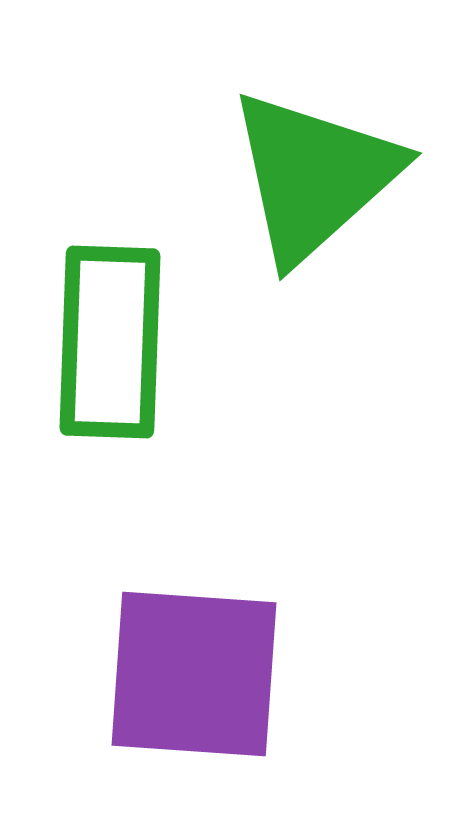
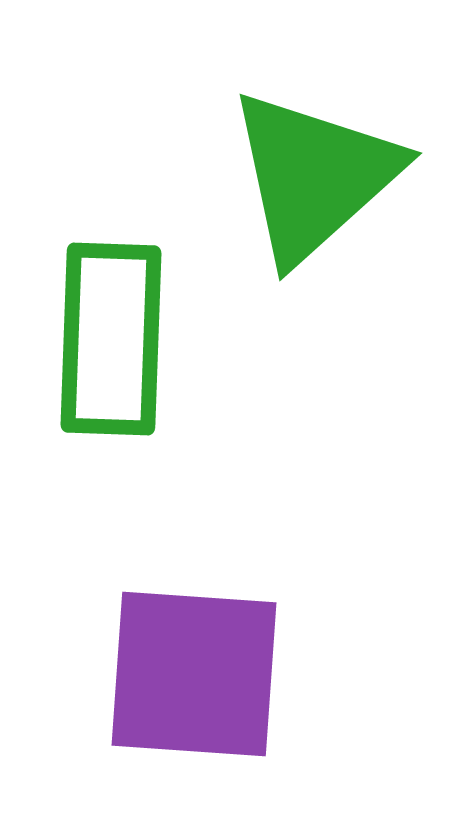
green rectangle: moved 1 px right, 3 px up
